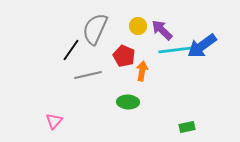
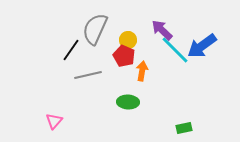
yellow circle: moved 10 px left, 14 px down
cyan line: rotated 52 degrees clockwise
green rectangle: moved 3 px left, 1 px down
